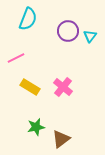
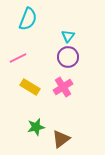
purple circle: moved 26 px down
cyan triangle: moved 22 px left
pink line: moved 2 px right
pink cross: rotated 18 degrees clockwise
